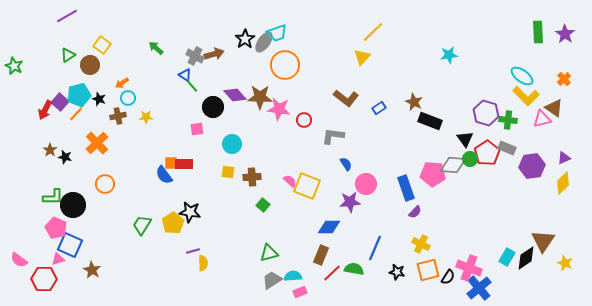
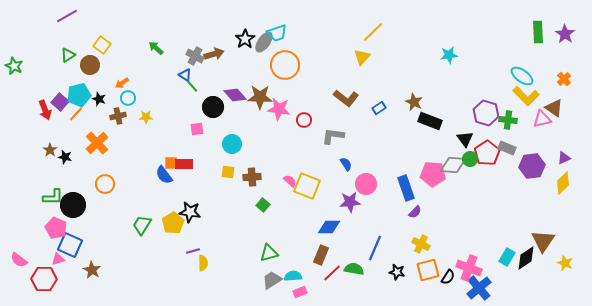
red arrow at (45, 110): rotated 48 degrees counterclockwise
